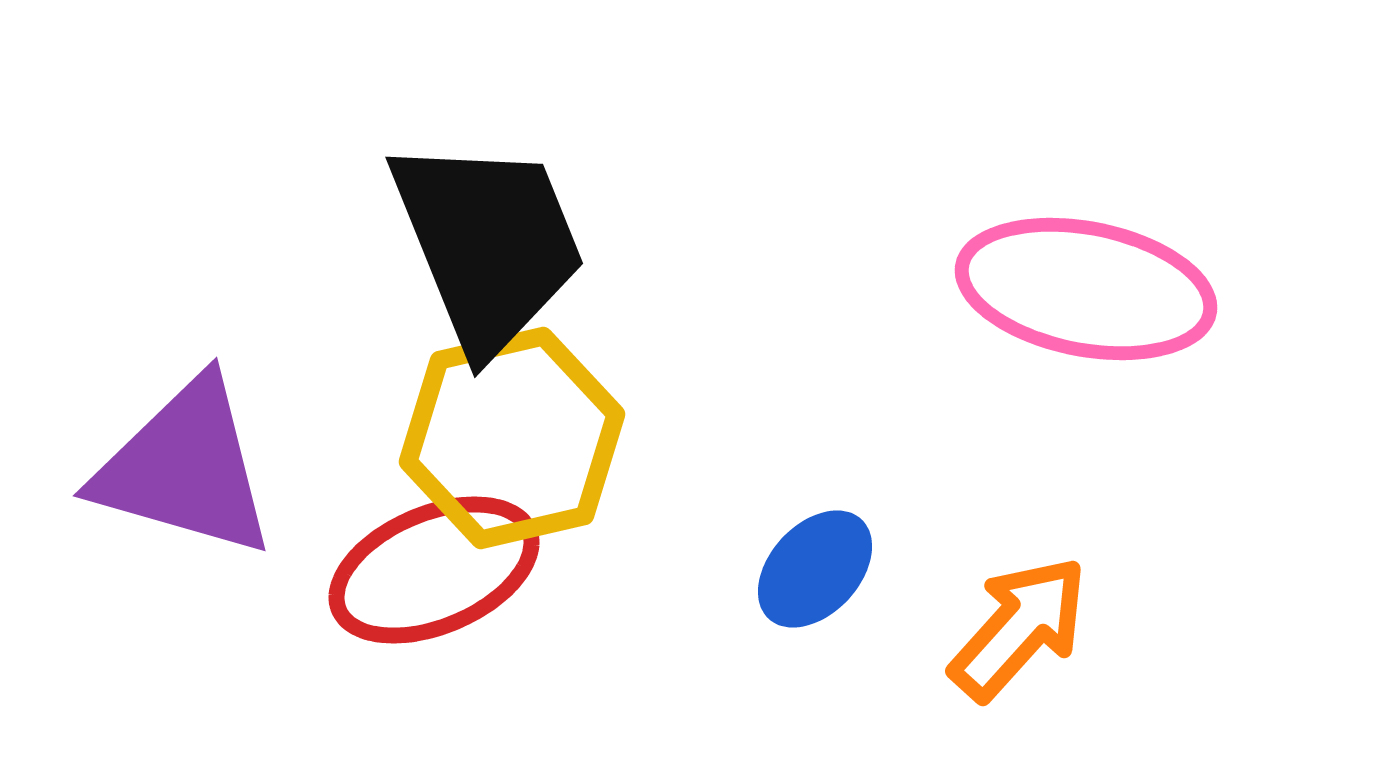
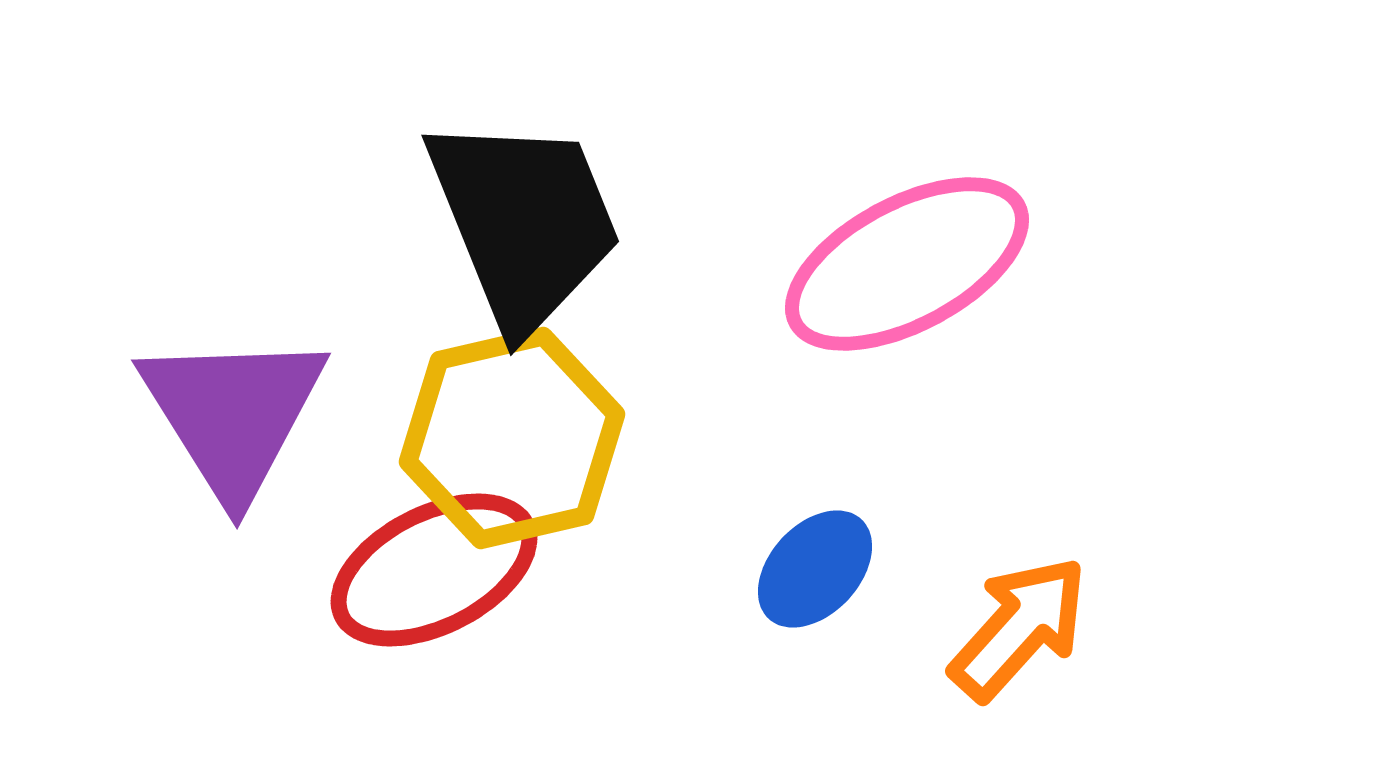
black trapezoid: moved 36 px right, 22 px up
pink ellipse: moved 179 px left, 25 px up; rotated 39 degrees counterclockwise
purple triangle: moved 48 px right, 54 px up; rotated 42 degrees clockwise
red ellipse: rotated 4 degrees counterclockwise
